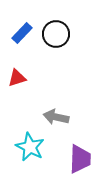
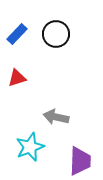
blue rectangle: moved 5 px left, 1 px down
cyan star: rotated 24 degrees clockwise
purple trapezoid: moved 2 px down
